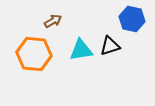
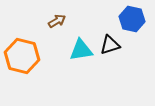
brown arrow: moved 4 px right
black triangle: moved 1 px up
orange hexagon: moved 12 px left, 2 px down; rotated 8 degrees clockwise
